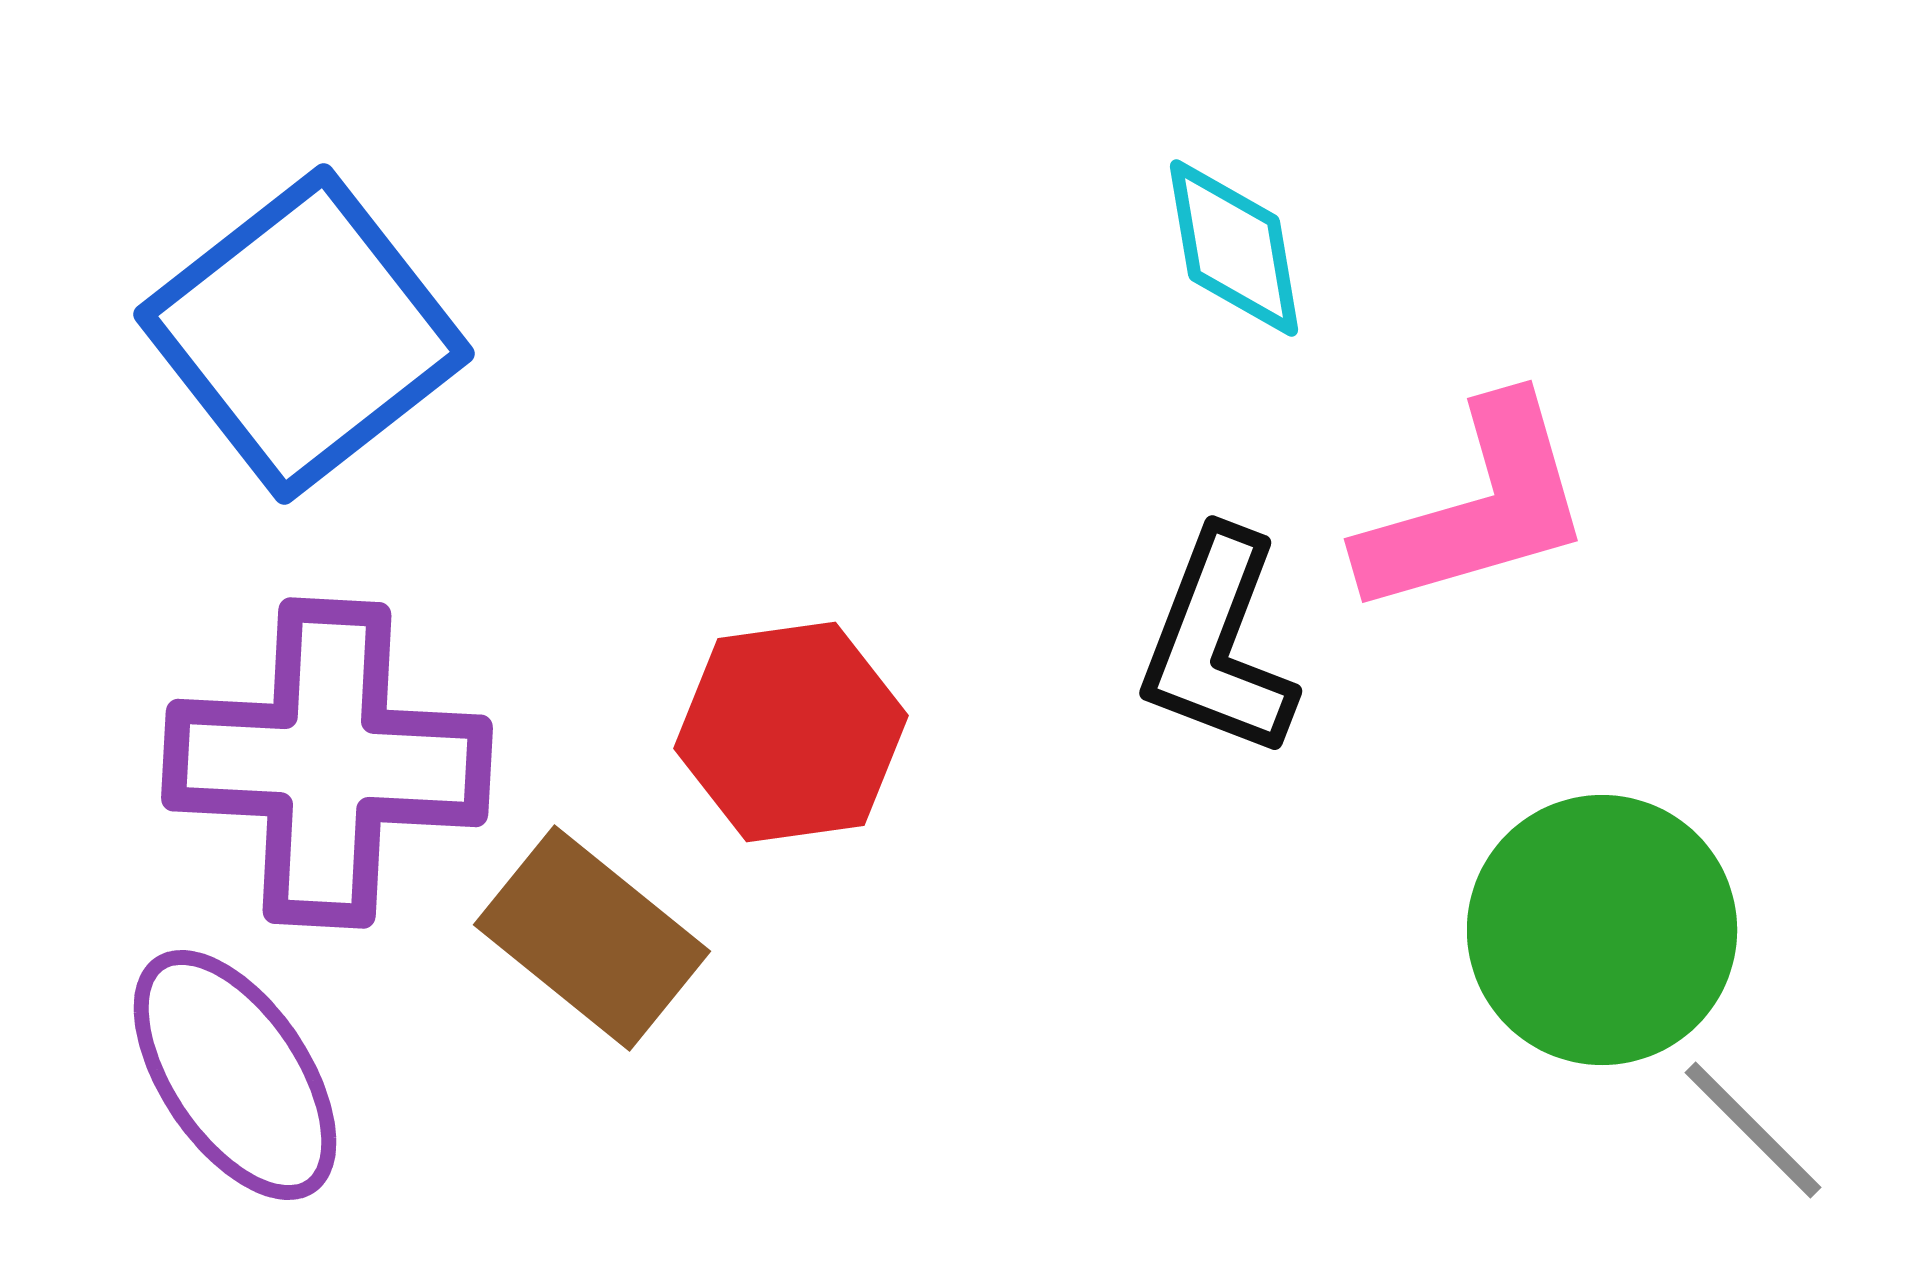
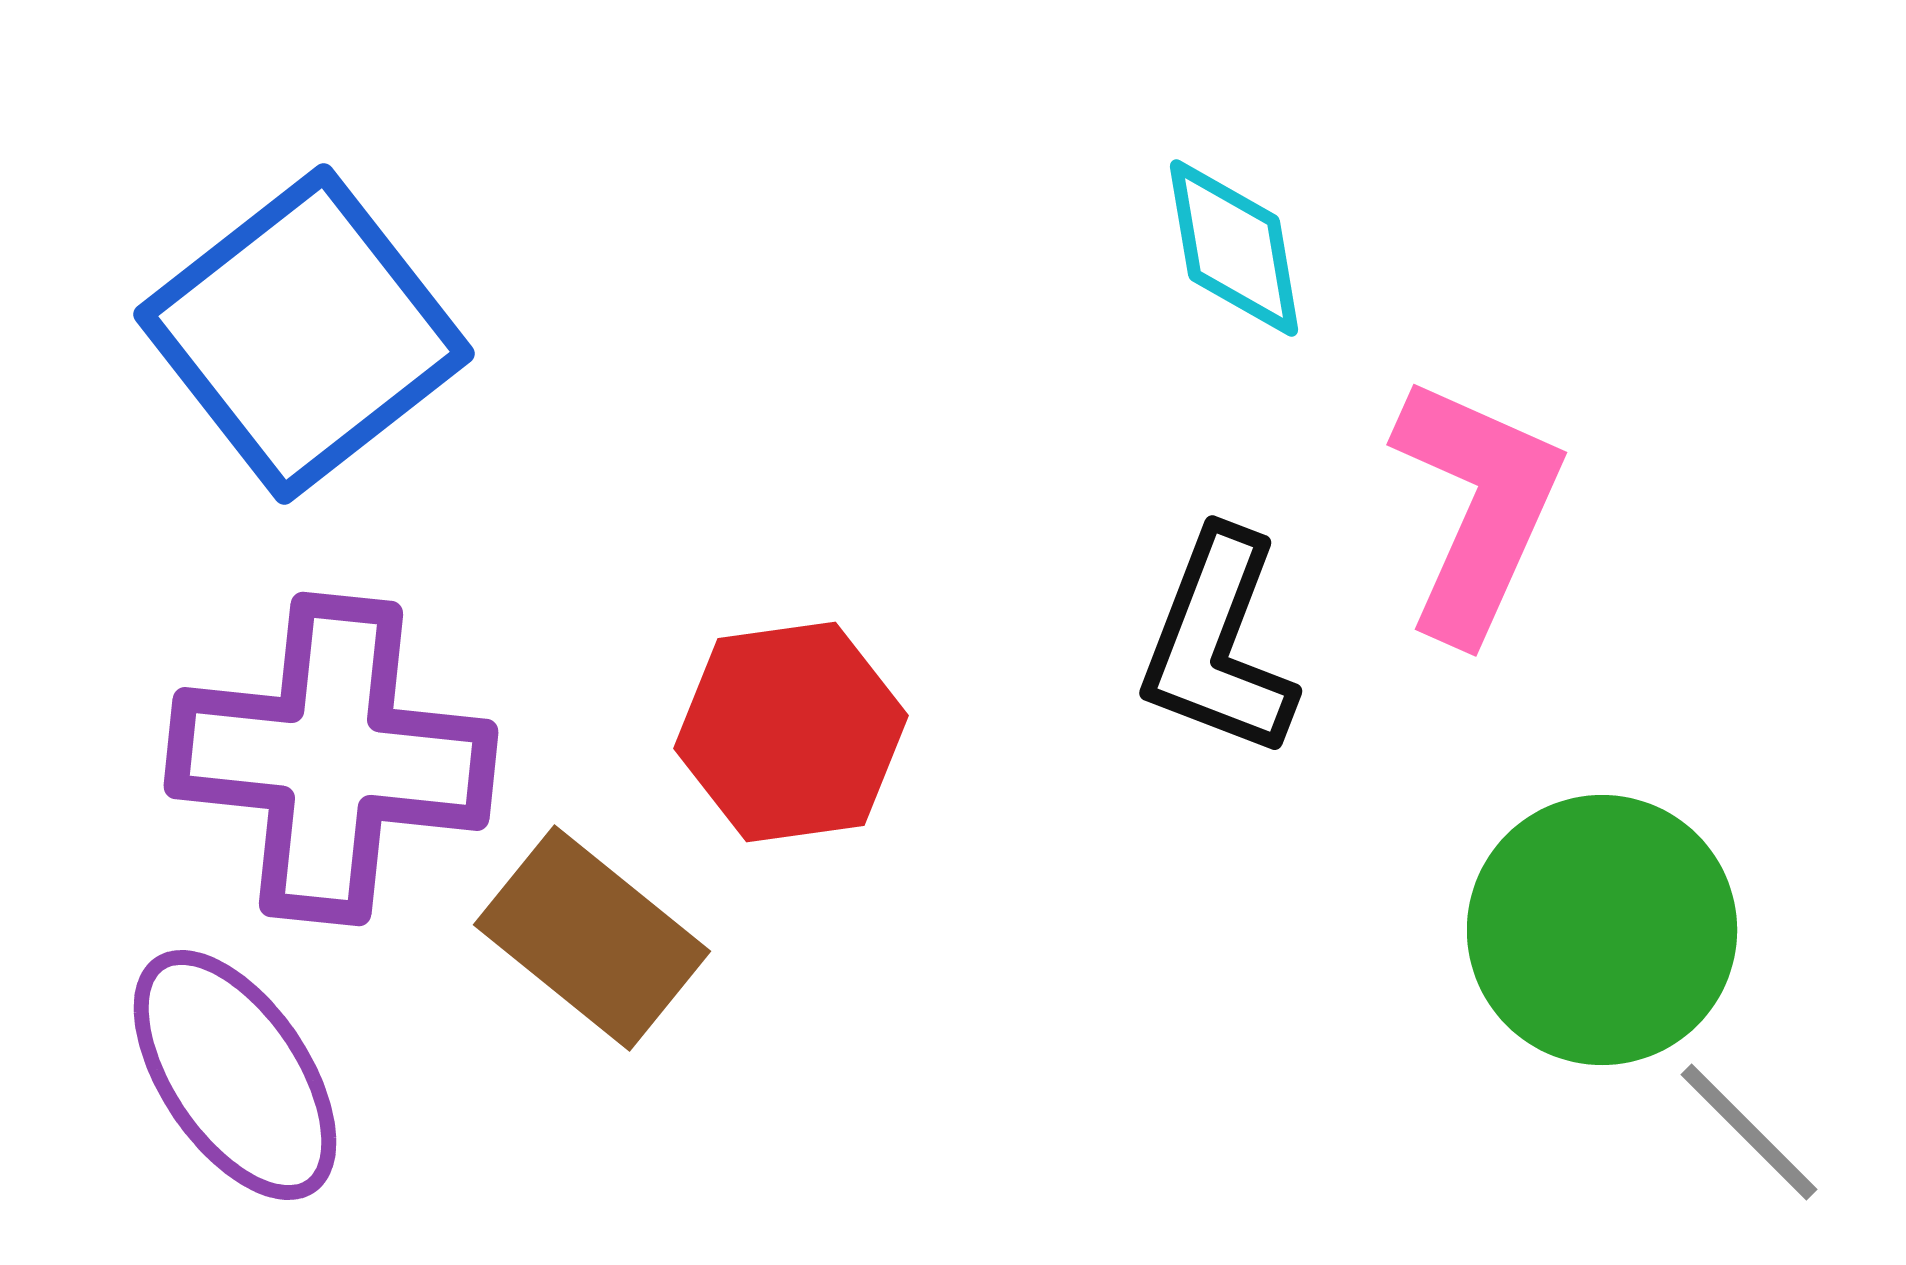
pink L-shape: rotated 50 degrees counterclockwise
purple cross: moved 4 px right, 4 px up; rotated 3 degrees clockwise
gray line: moved 4 px left, 2 px down
